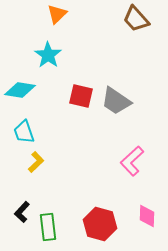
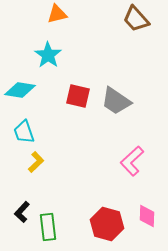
orange triangle: rotated 30 degrees clockwise
red square: moved 3 px left
red hexagon: moved 7 px right
